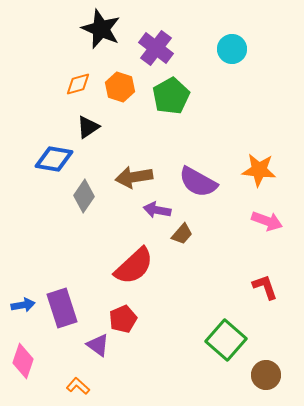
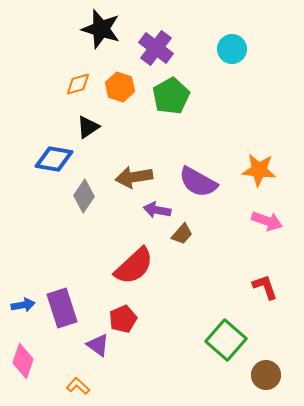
black star: rotated 6 degrees counterclockwise
